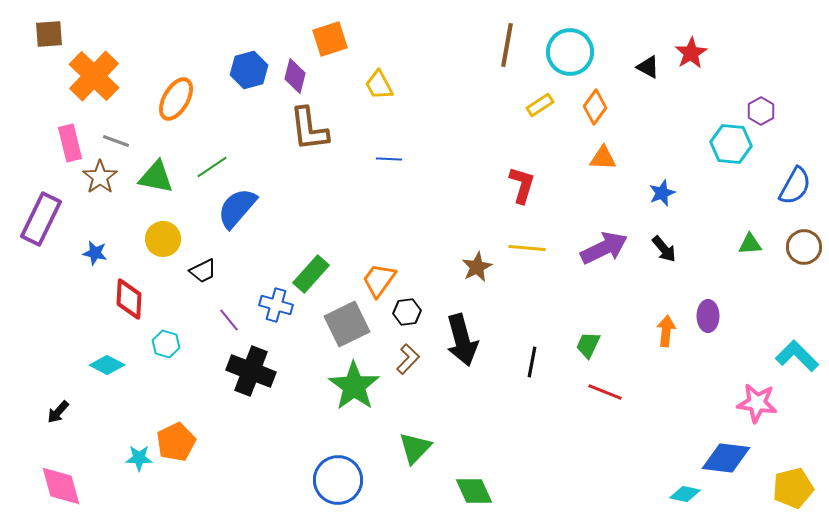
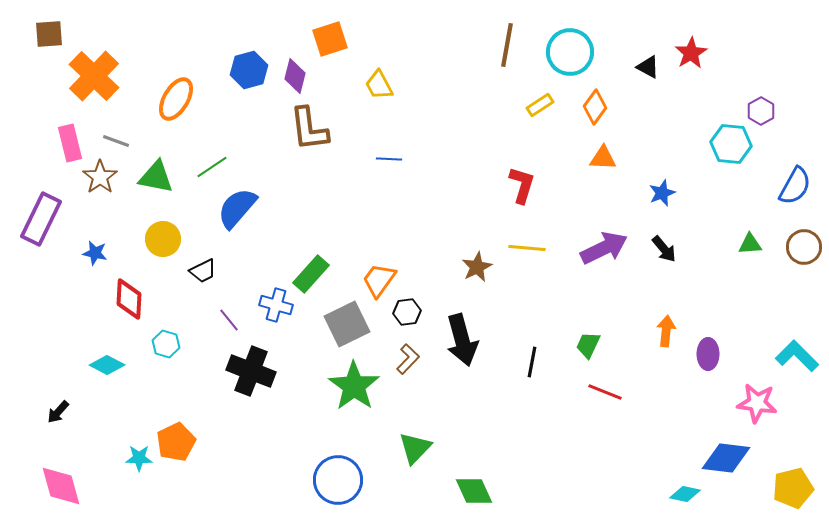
purple ellipse at (708, 316): moved 38 px down
